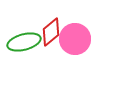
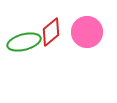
pink circle: moved 12 px right, 7 px up
